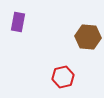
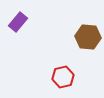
purple rectangle: rotated 30 degrees clockwise
